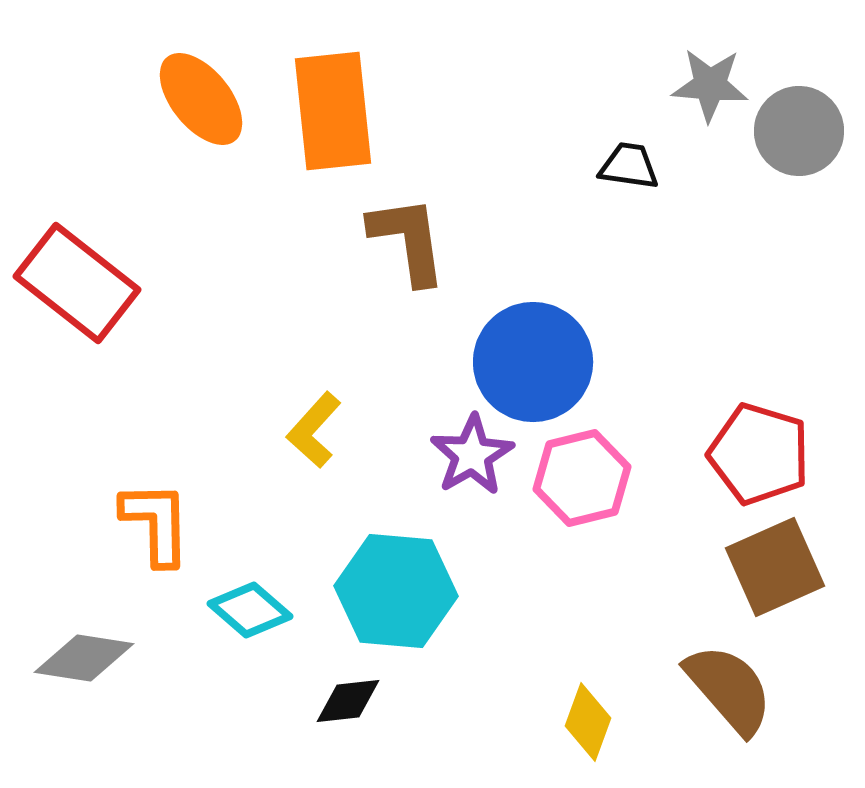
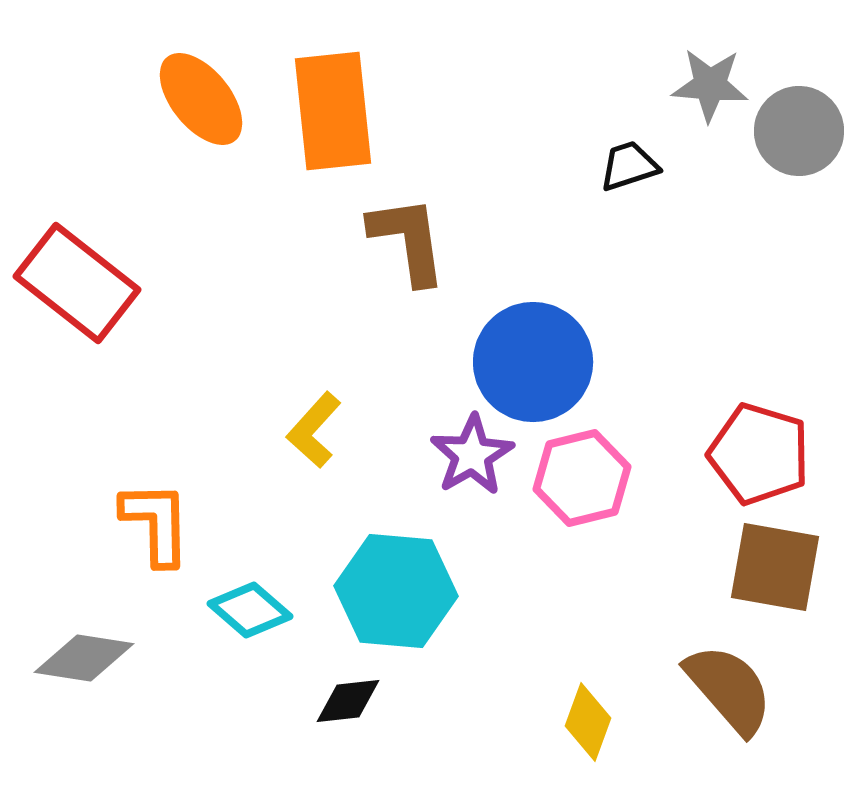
black trapezoid: rotated 26 degrees counterclockwise
brown square: rotated 34 degrees clockwise
